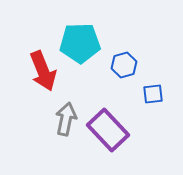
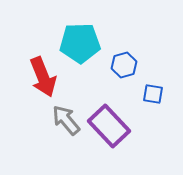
red arrow: moved 6 px down
blue square: rotated 15 degrees clockwise
gray arrow: moved 1 px down; rotated 52 degrees counterclockwise
purple rectangle: moved 1 px right, 4 px up
